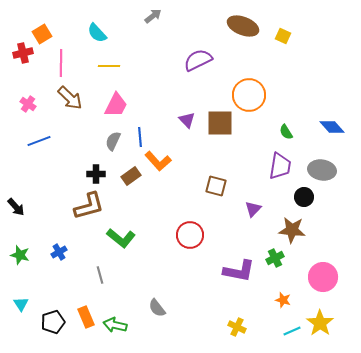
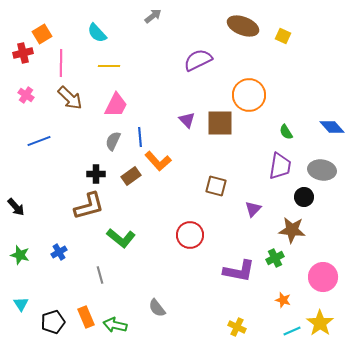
pink cross at (28, 104): moved 2 px left, 9 px up
